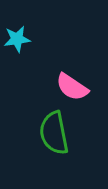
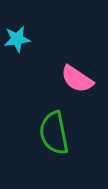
pink semicircle: moved 5 px right, 8 px up
